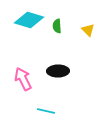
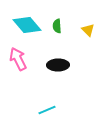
cyan diamond: moved 2 px left, 5 px down; rotated 32 degrees clockwise
black ellipse: moved 6 px up
pink arrow: moved 5 px left, 20 px up
cyan line: moved 1 px right, 1 px up; rotated 36 degrees counterclockwise
